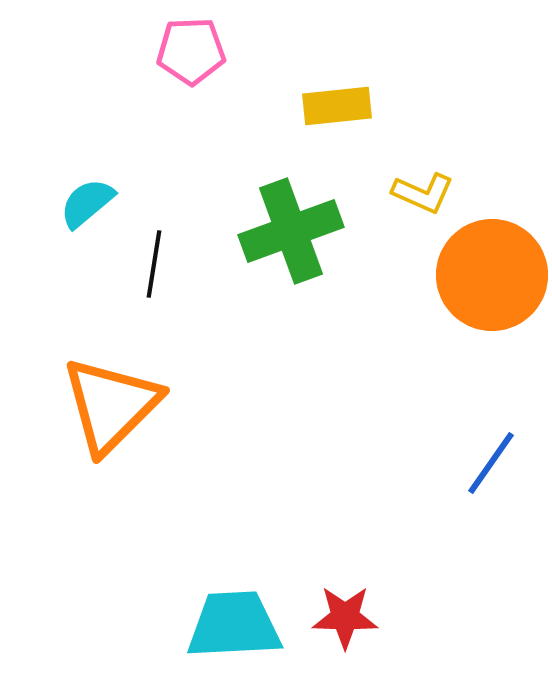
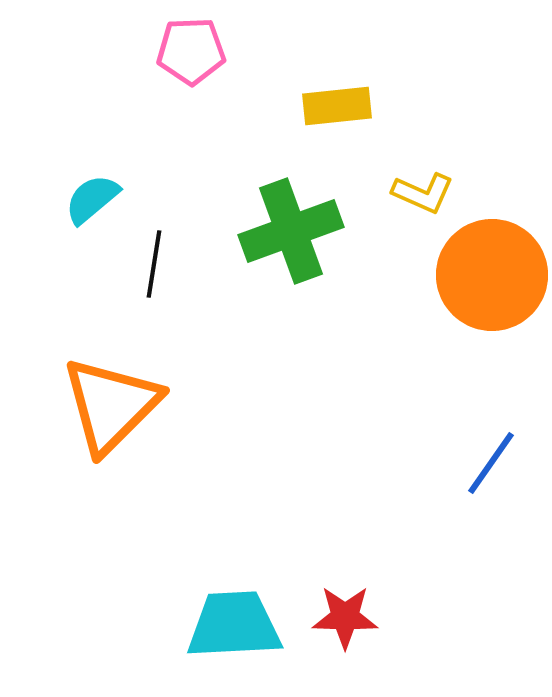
cyan semicircle: moved 5 px right, 4 px up
